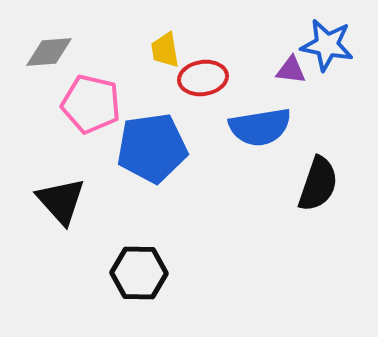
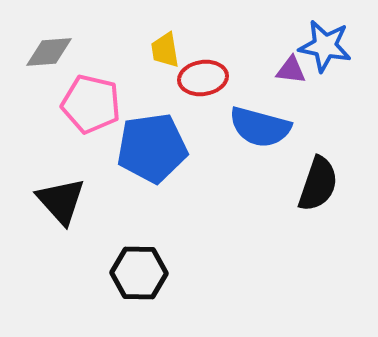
blue star: moved 2 px left, 1 px down
blue semicircle: rotated 24 degrees clockwise
